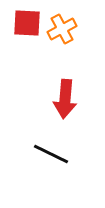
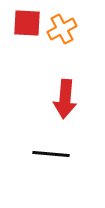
black line: rotated 21 degrees counterclockwise
